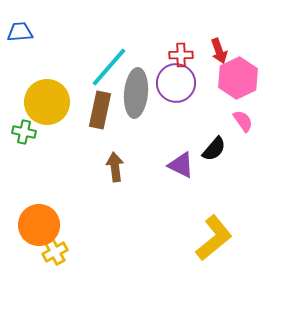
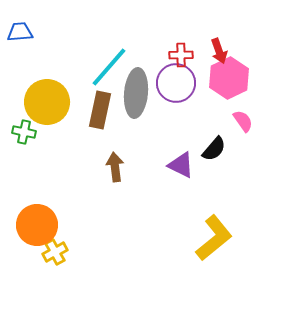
pink hexagon: moved 9 px left
orange circle: moved 2 px left
